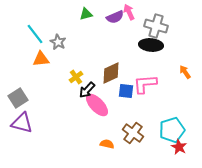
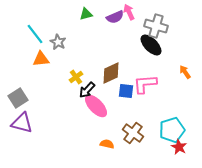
black ellipse: rotated 40 degrees clockwise
pink ellipse: moved 1 px left, 1 px down
